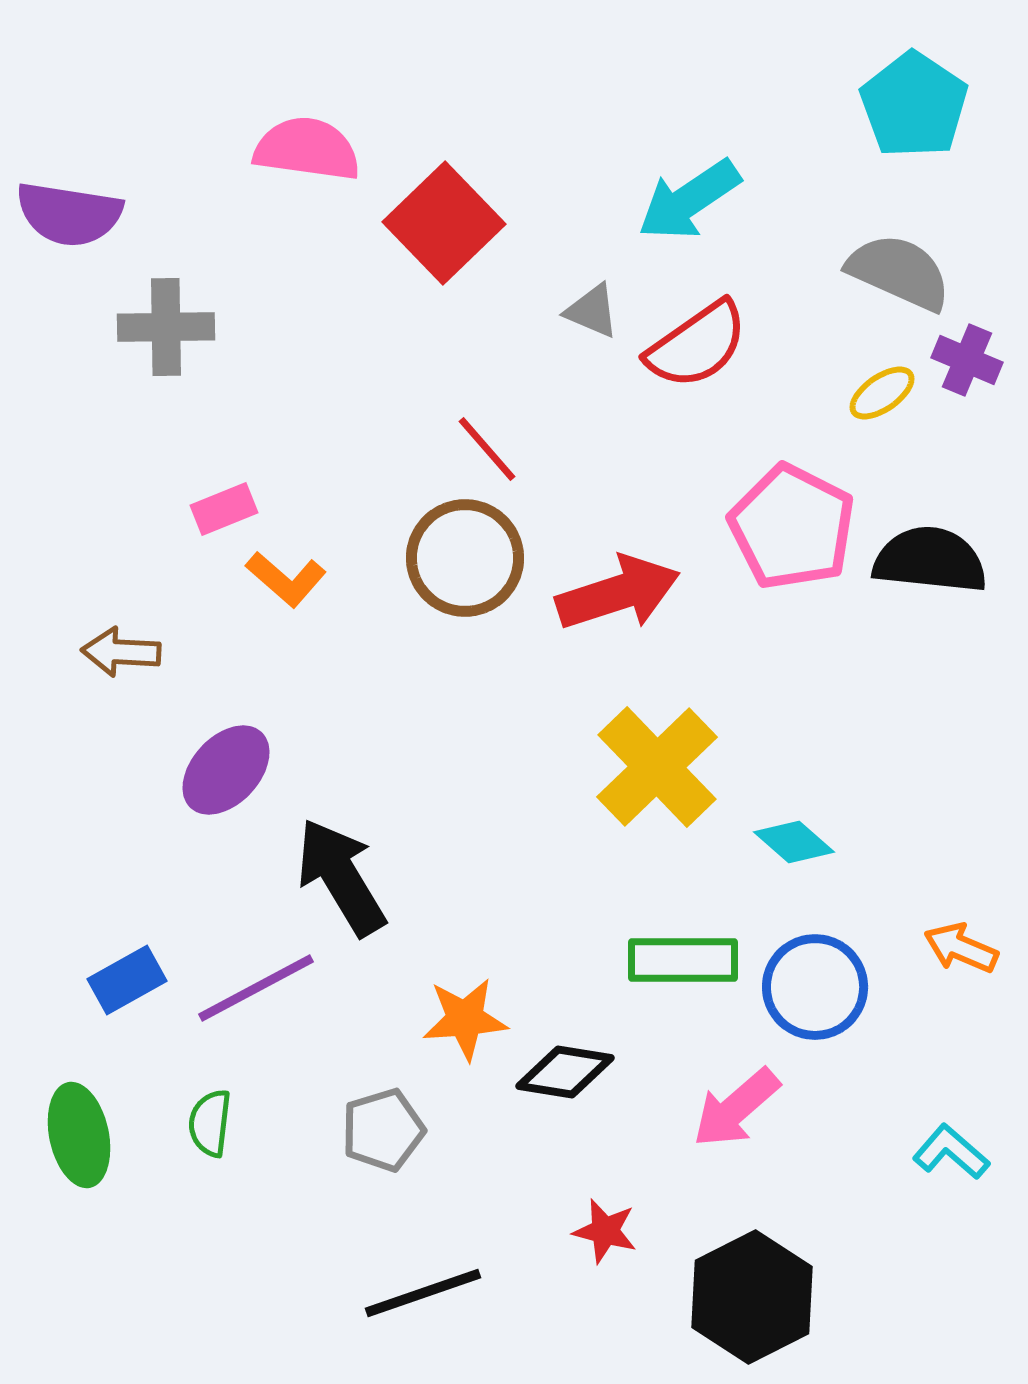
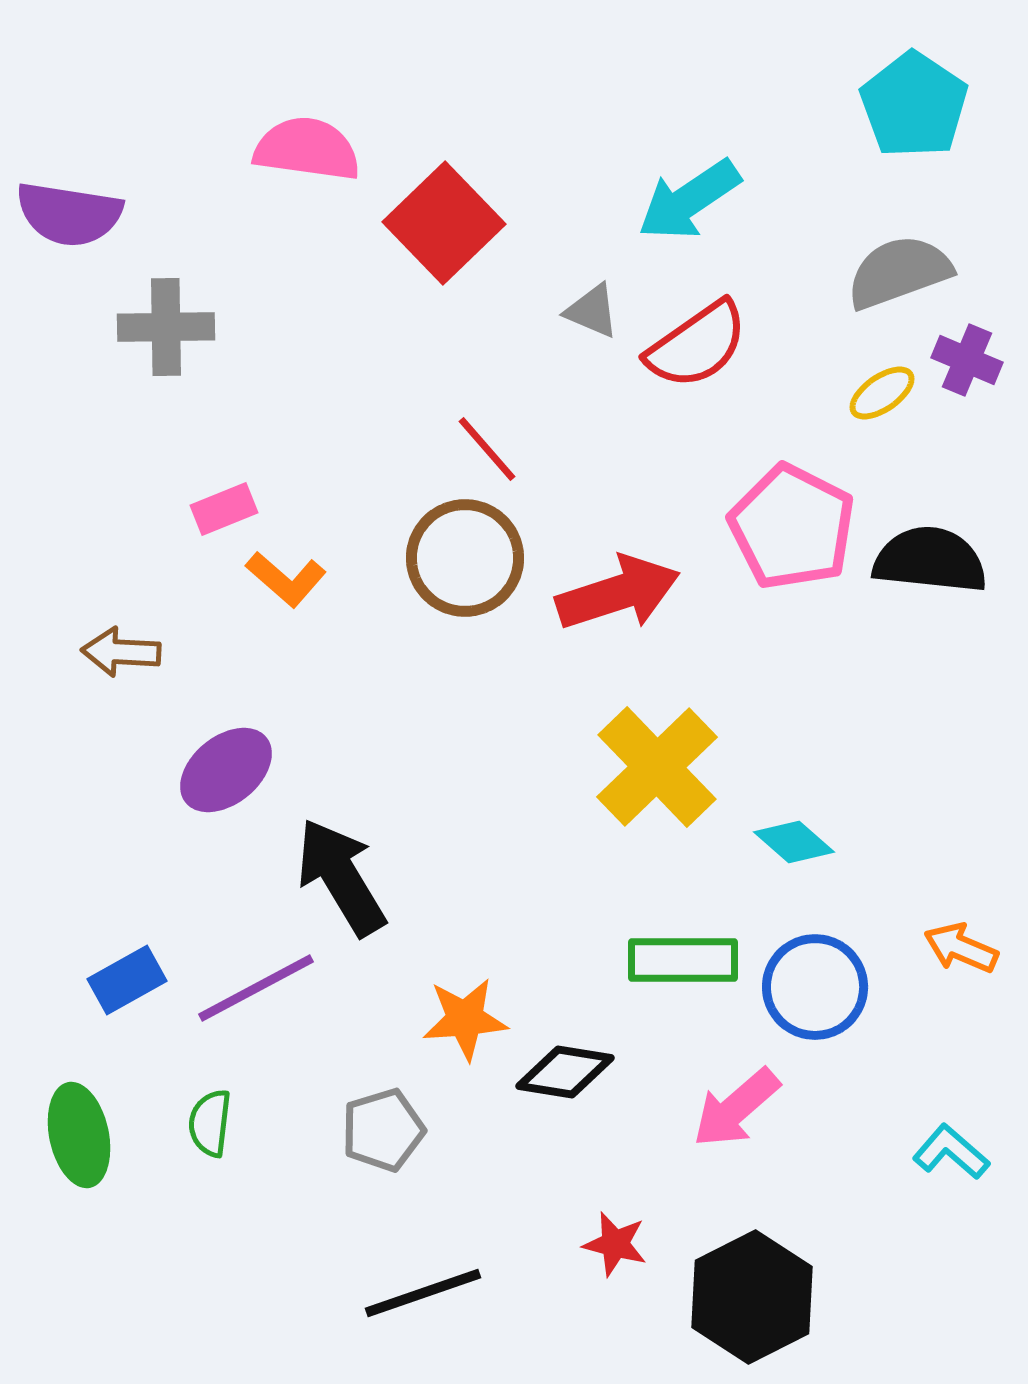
gray semicircle: rotated 44 degrees counterclockwise
purple ellipse: rotated 8 degrees clockwise
red star: moved 10 px right, 13 px down
